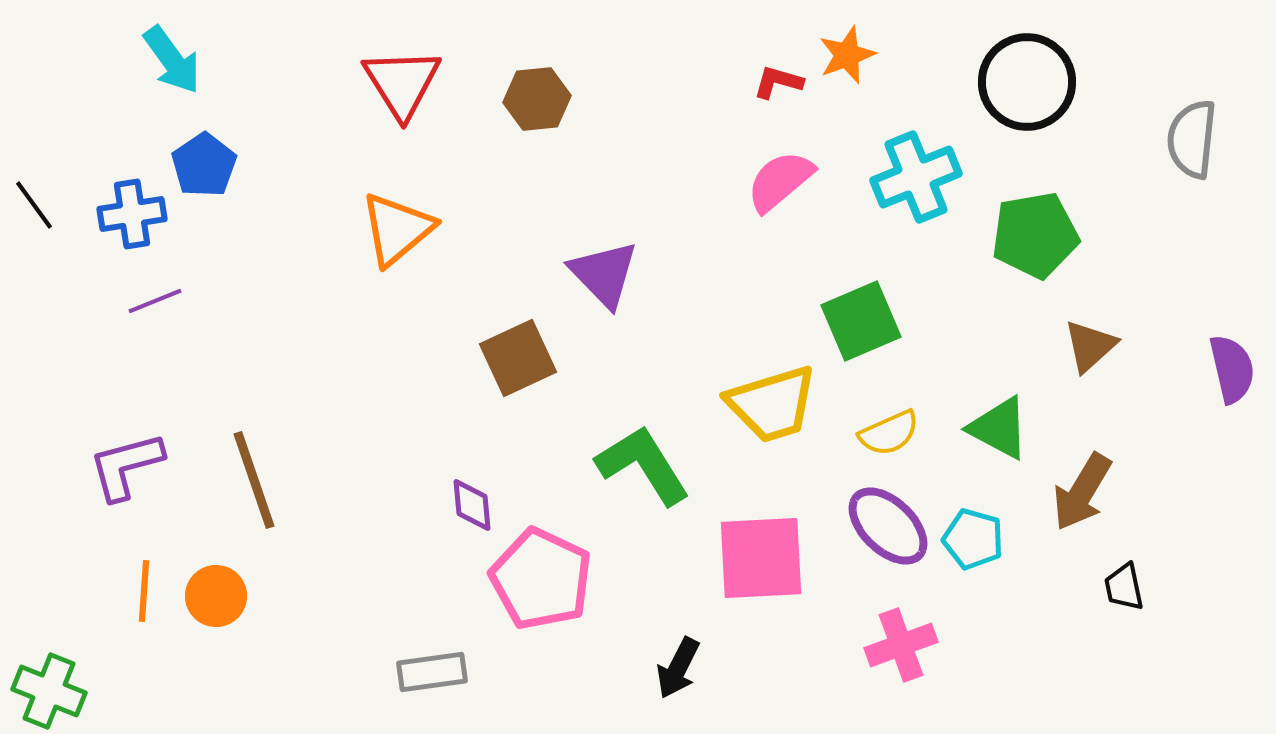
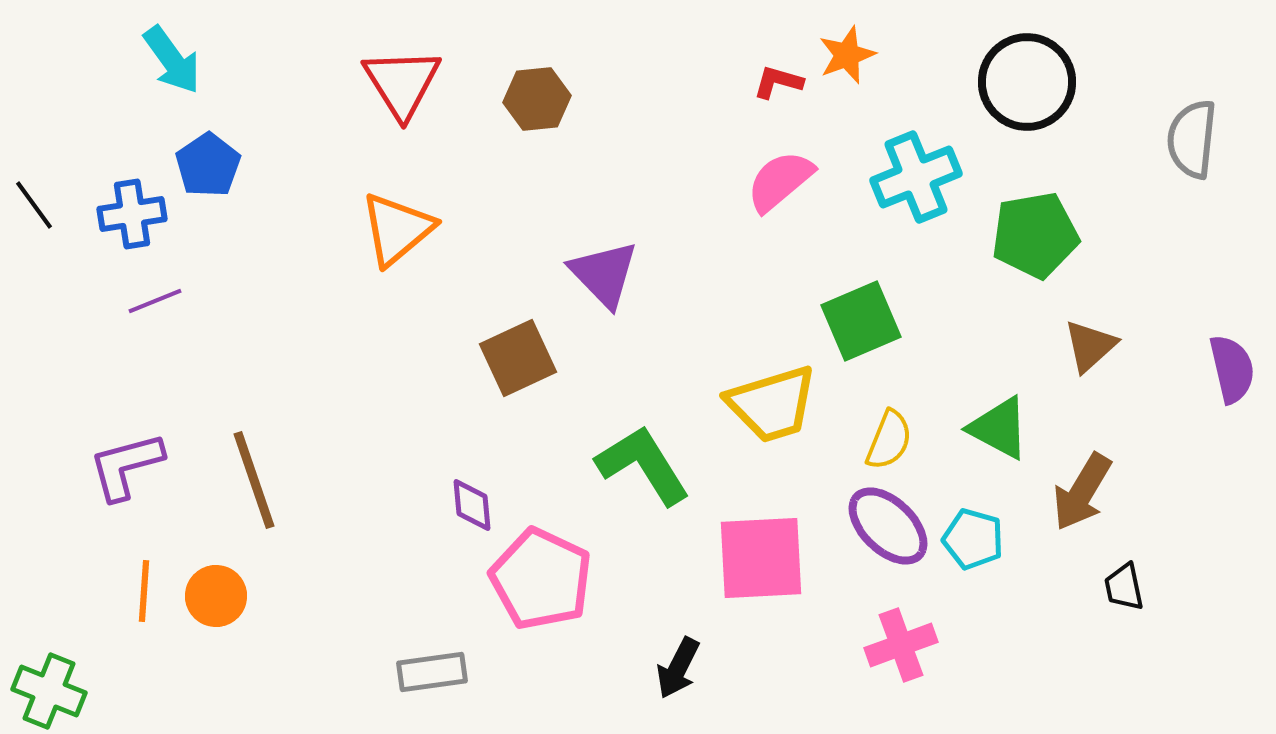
blue pentagon: moved 4 px right
yellow semicircle: moved 7 px down; rotated 44 degrees counterclockwise
